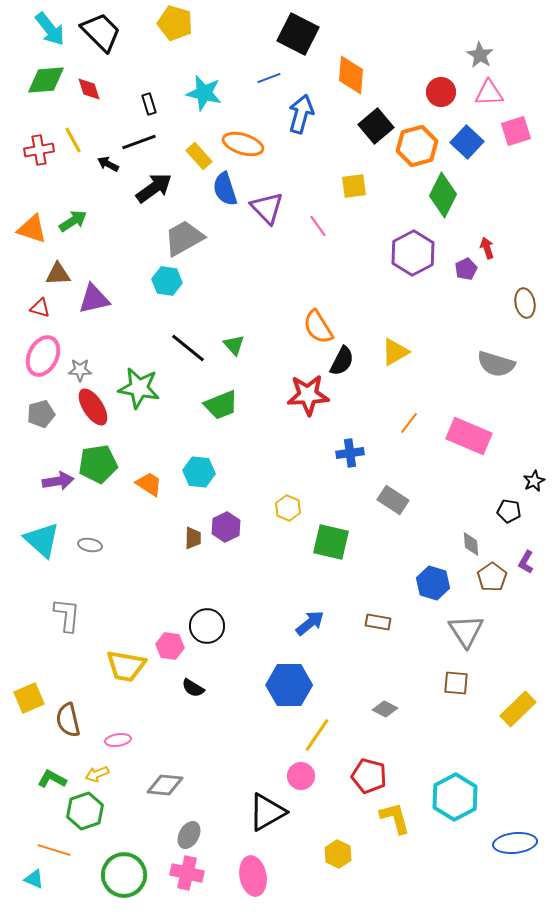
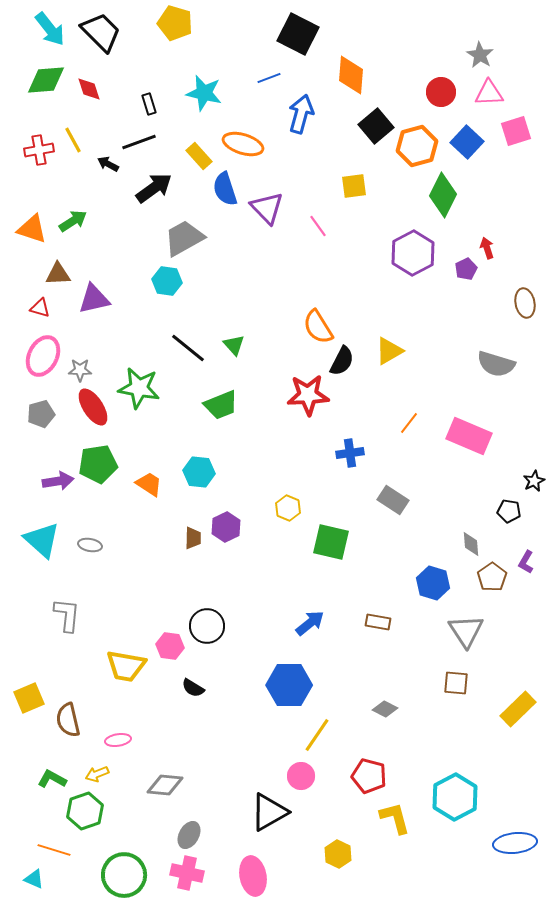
yellow triangle at (395, 352): moved 6 px left, 1 px up
black triangle at (267, 812): moved 2 px right
